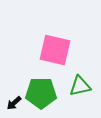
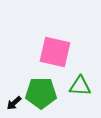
pink square: moved 2 px down
green triangle: rotated 15 degrees clockwise
